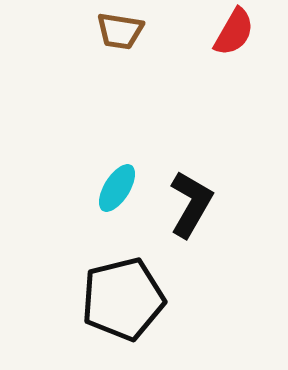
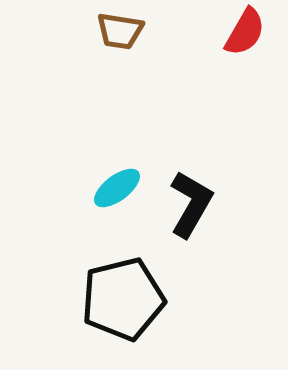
red semicircle: moved 11 px right
cyan ellipse: rotated 21 degrees clockwise
